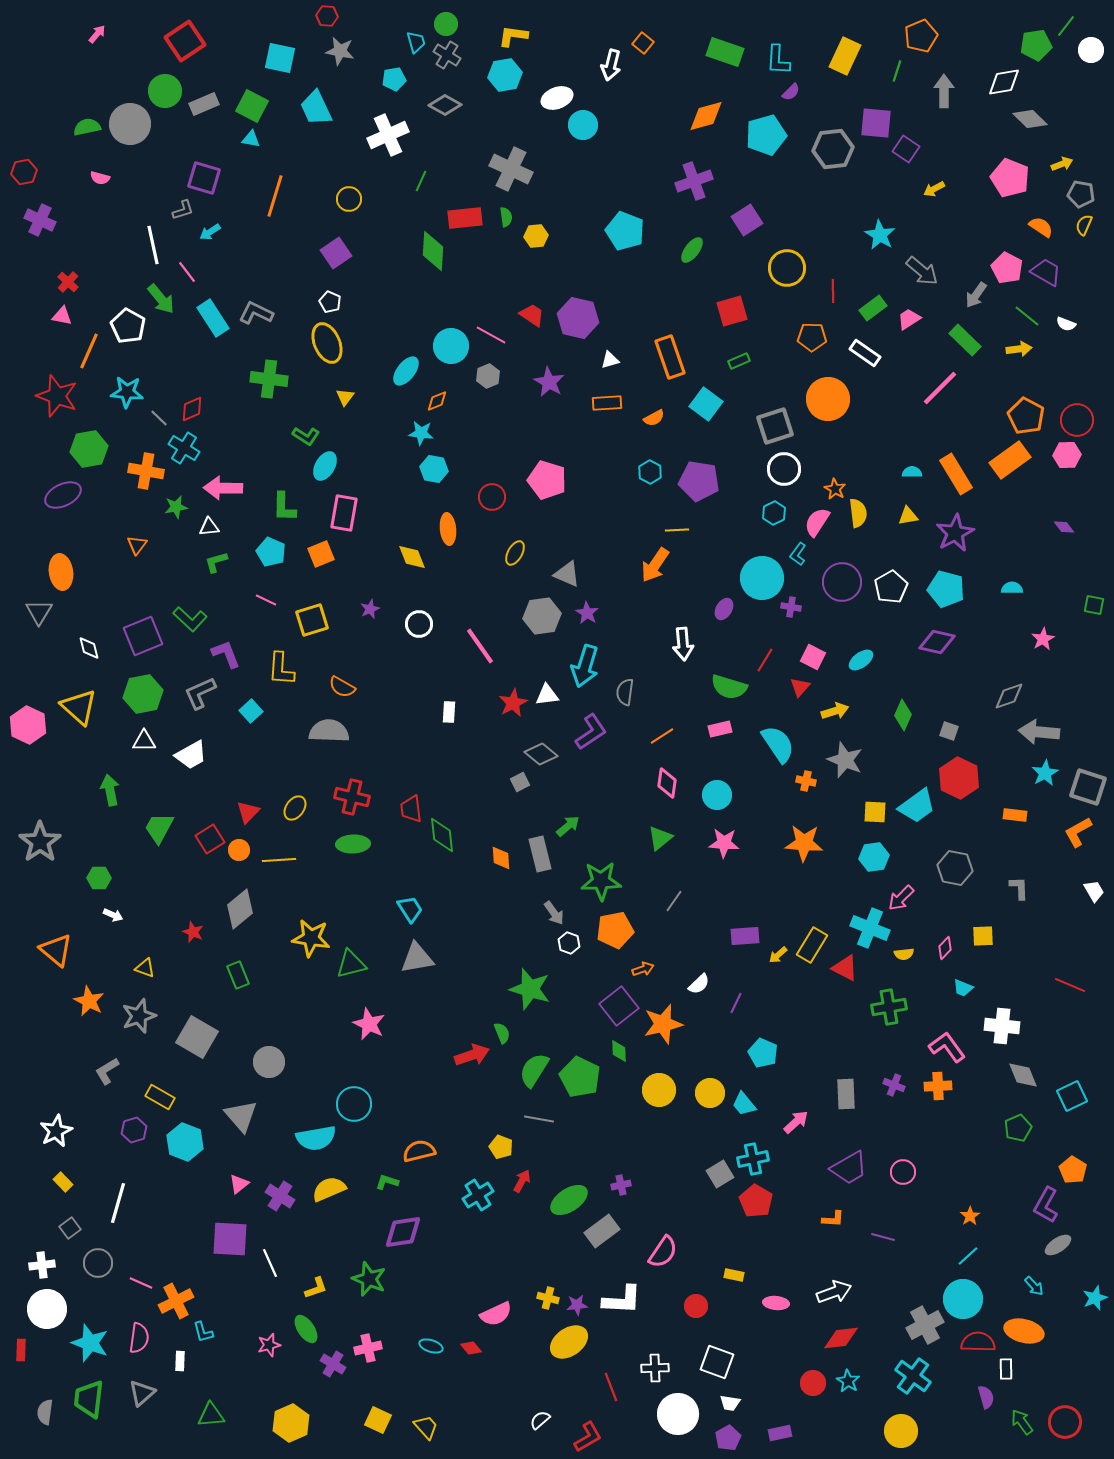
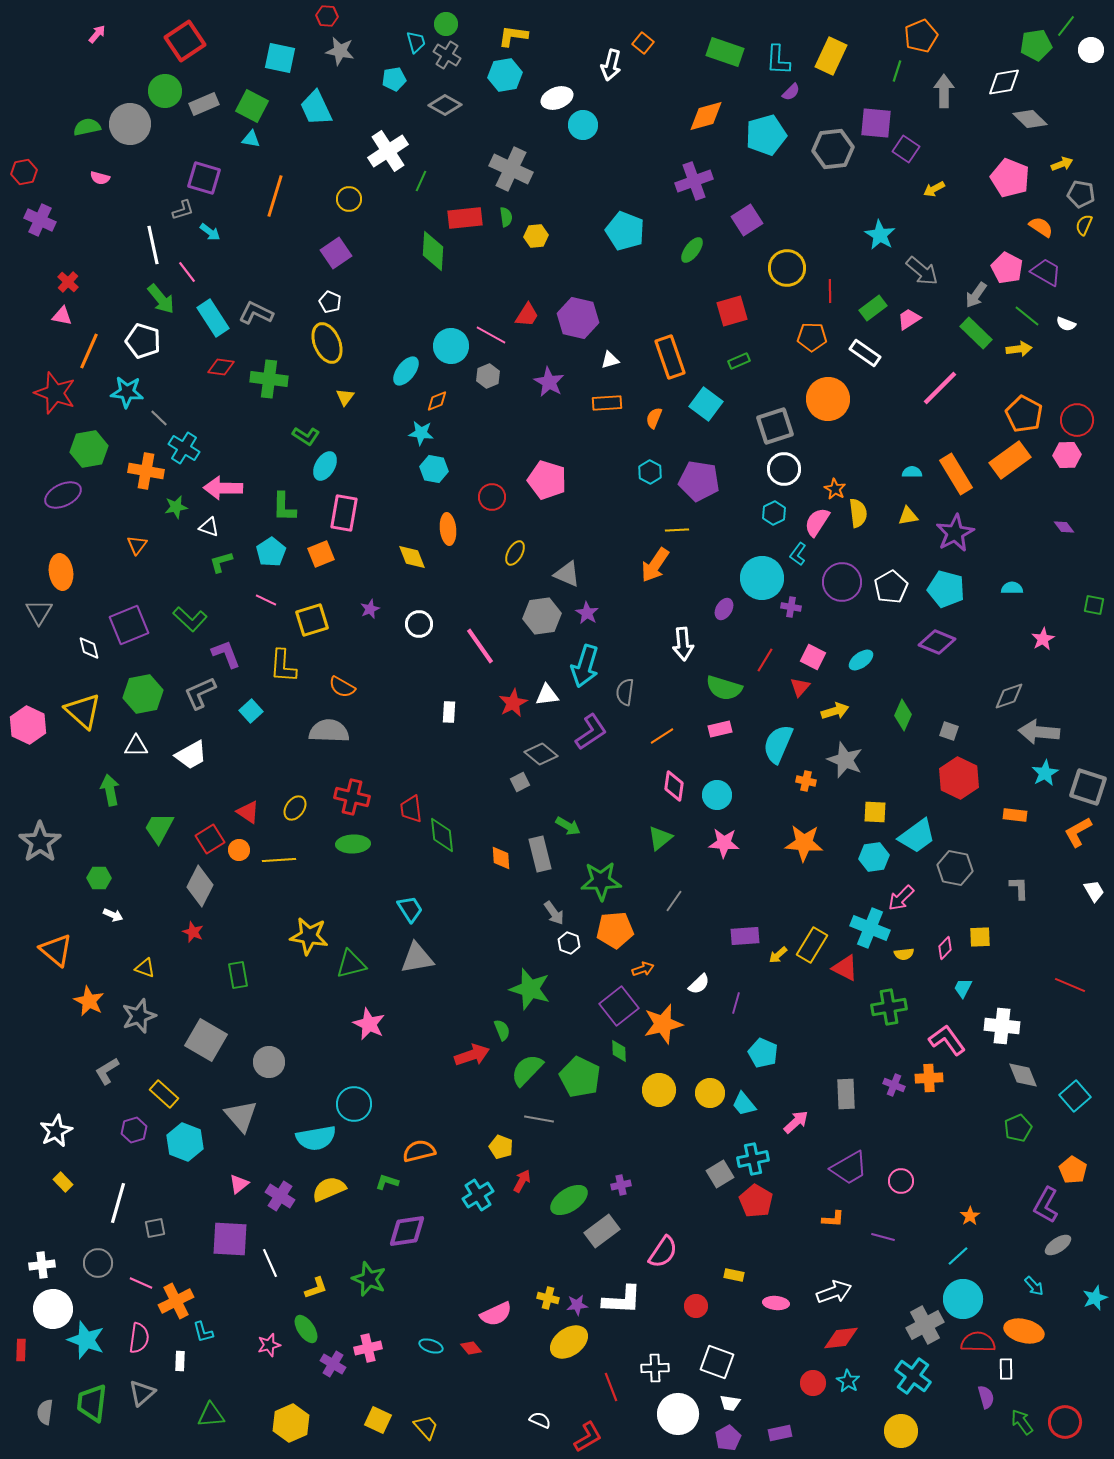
yellow rectangle at (845, 56): moved 14 px left
white cross at (388, 135): moved 16 px down; rotated 9 degrees counterclockwise
cyan arrow at (210, 232): rotated 110 degrees counterclockwise
red line at (833, 291): moved 3 px left
red trapezoid at (532, 315): moved 5 px left; rotated 88 degrees clockwise
white pentagon at (128, 326): moved 15 px right, 15 px down; rotated 12 degrees counterclockwise
green rectangle at (965, 340): moved 11 px right, 7 px up
red star at (57, 396): moved 2 px left, 3 px up
red diamond at (192, 409): moved 29 px right, 42 px up; rotated 32 degrees clockwise
orange pentagon at (1026, 416): moved 2 px left, 2 px up
orange semicircle at (654, 418): rotated 140 degrees clockwise
white triangle at (209, 527): rotated 25 degrees clockwise
cyan pentagon at (271, 552): rotated 16 degrees clockwise
green L-shape at (216, 562): moved 5 px right
purple square at (143, 636): moved 14 px left, 11 px up
purple diamond at (937, 642): rotated 9 degrees clockwise
yellow L-shape at (281, 669): moved 2 px right, 3 px up
green semicircle at (729, 687): moved 5 px left, 1 px down
yellow triangle at (79, 707): moved 4 px right, 4 px down
white triangle at (144, 741): moved 8 px left, 5 px down
cyan semicircle at (778, 744): rotated 123 degrees counterclockwise
pink diamond at (667, 783): moved 7 px right, 3 px down
cyan trapezoid at (917, 806): moved 30 px down
red triangle at (248, 812): rotated 40 degrees counterclockwise
green arrow at (568, 826): rotated 70 degrees clockwise
gray diamond at (240, 909): moved 40 px left, 23 px up; rotated 24 degrees counterclockwise
orange pentagon at (615, 930): rotated 6 degrees clockwise
yellow square at (983, 936): moved 3 px left, 1 px down
yellow star at (311, 938): moved 2 px left, 2 px up
green rectangle at (238, 975): rotated 12 degrees clockwise
cyan trapezoid at (963, 988): rotated 95 degrees clockwise
purple line at (736, 1003): rotated 10 degrees counterclockwise
green semicircle at (502, 1033): moved 3 px up
gray square at (197, 1037): moved 9 px right, 3 px down
pink L-shape at (947, 1047): moved 7 px up
green semicircle at (534, 1070): moved 7 px left; rotated 12 degrees clockwise
orange cross at (938, 1086): moved 9 px left, 8 px up
cyan square at (1072, 1096): moved 3 px right; rotated 16 degrees counterclockwise
yellow rectangle at (160, 1097): moved 4 px right, 3 px up; rotated 12 degrees clockwise
pink circle at (903, 1172): moved 2 px left, 9 px down
gray square at (70, 1228): moved 85 px right; rotated 25 degrees clockwise
purple diamond at (403, 1232): moved 4 px right, 1 px up
cyan line at (968, 1256): moved 10 px left
white circle at (47, 1309): moved 6 px right
cyan star at (90, 1343): moved 4 px left, 3 px up
green trapezoid at (89, 1399): moved 3 px right, 4 px down
white semicircle at (540, 1420): rotated 65 degrees clockwise
